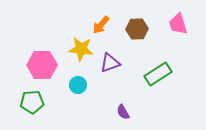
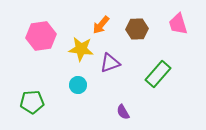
pink hexagon: moved 1 px left, 29 px up; rotated 8 degrees counterclockwise
green rectangle: rotated 16 degrees counterclockwise
